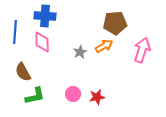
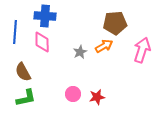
green L-shape: moved 9 px left, 2 px down
